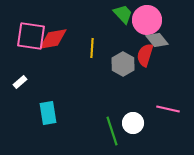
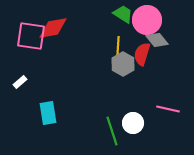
green trapezoid: rotated 15 degrees counterclockwise
red diamond: moved 11 px up
yellow line: moved 26 px right, 2 px up
red semicircle: moved 3 px left, 1 px up
